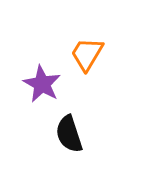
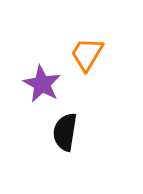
black semicircle: moved 4 px left, 2 px up; rotated 27 degrees clockwise
